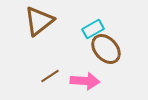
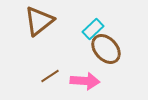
cyan rectangle: rotated 15 degrees counterclockwise
